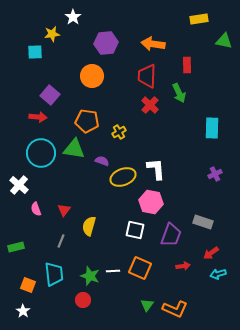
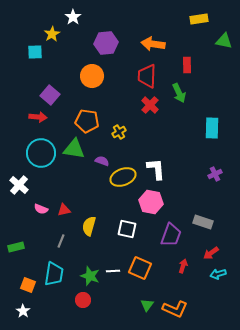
yellow star at (52, 34): rotated 21 degrees counterclockwise
pink semicircle at (36, 209): moved 5 px right; rotated 48 degrees counterclockwise
red triangle at (64, 210): rotated 40 degrees clockwise
white square at (135, 230): moved 8 px left, 1 px up
red arrow at (183, 266): rotated 64 degrees counterclockwise
cyan trapezoid at (54, 274): rotated 15 degrees clockwise
